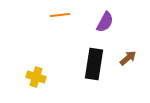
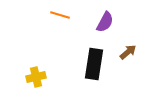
orange line: rotated 24 degrees clockwise
brown arrow: moved 6 px up
yellow cross: rotated 30 degrees counterclockwise
